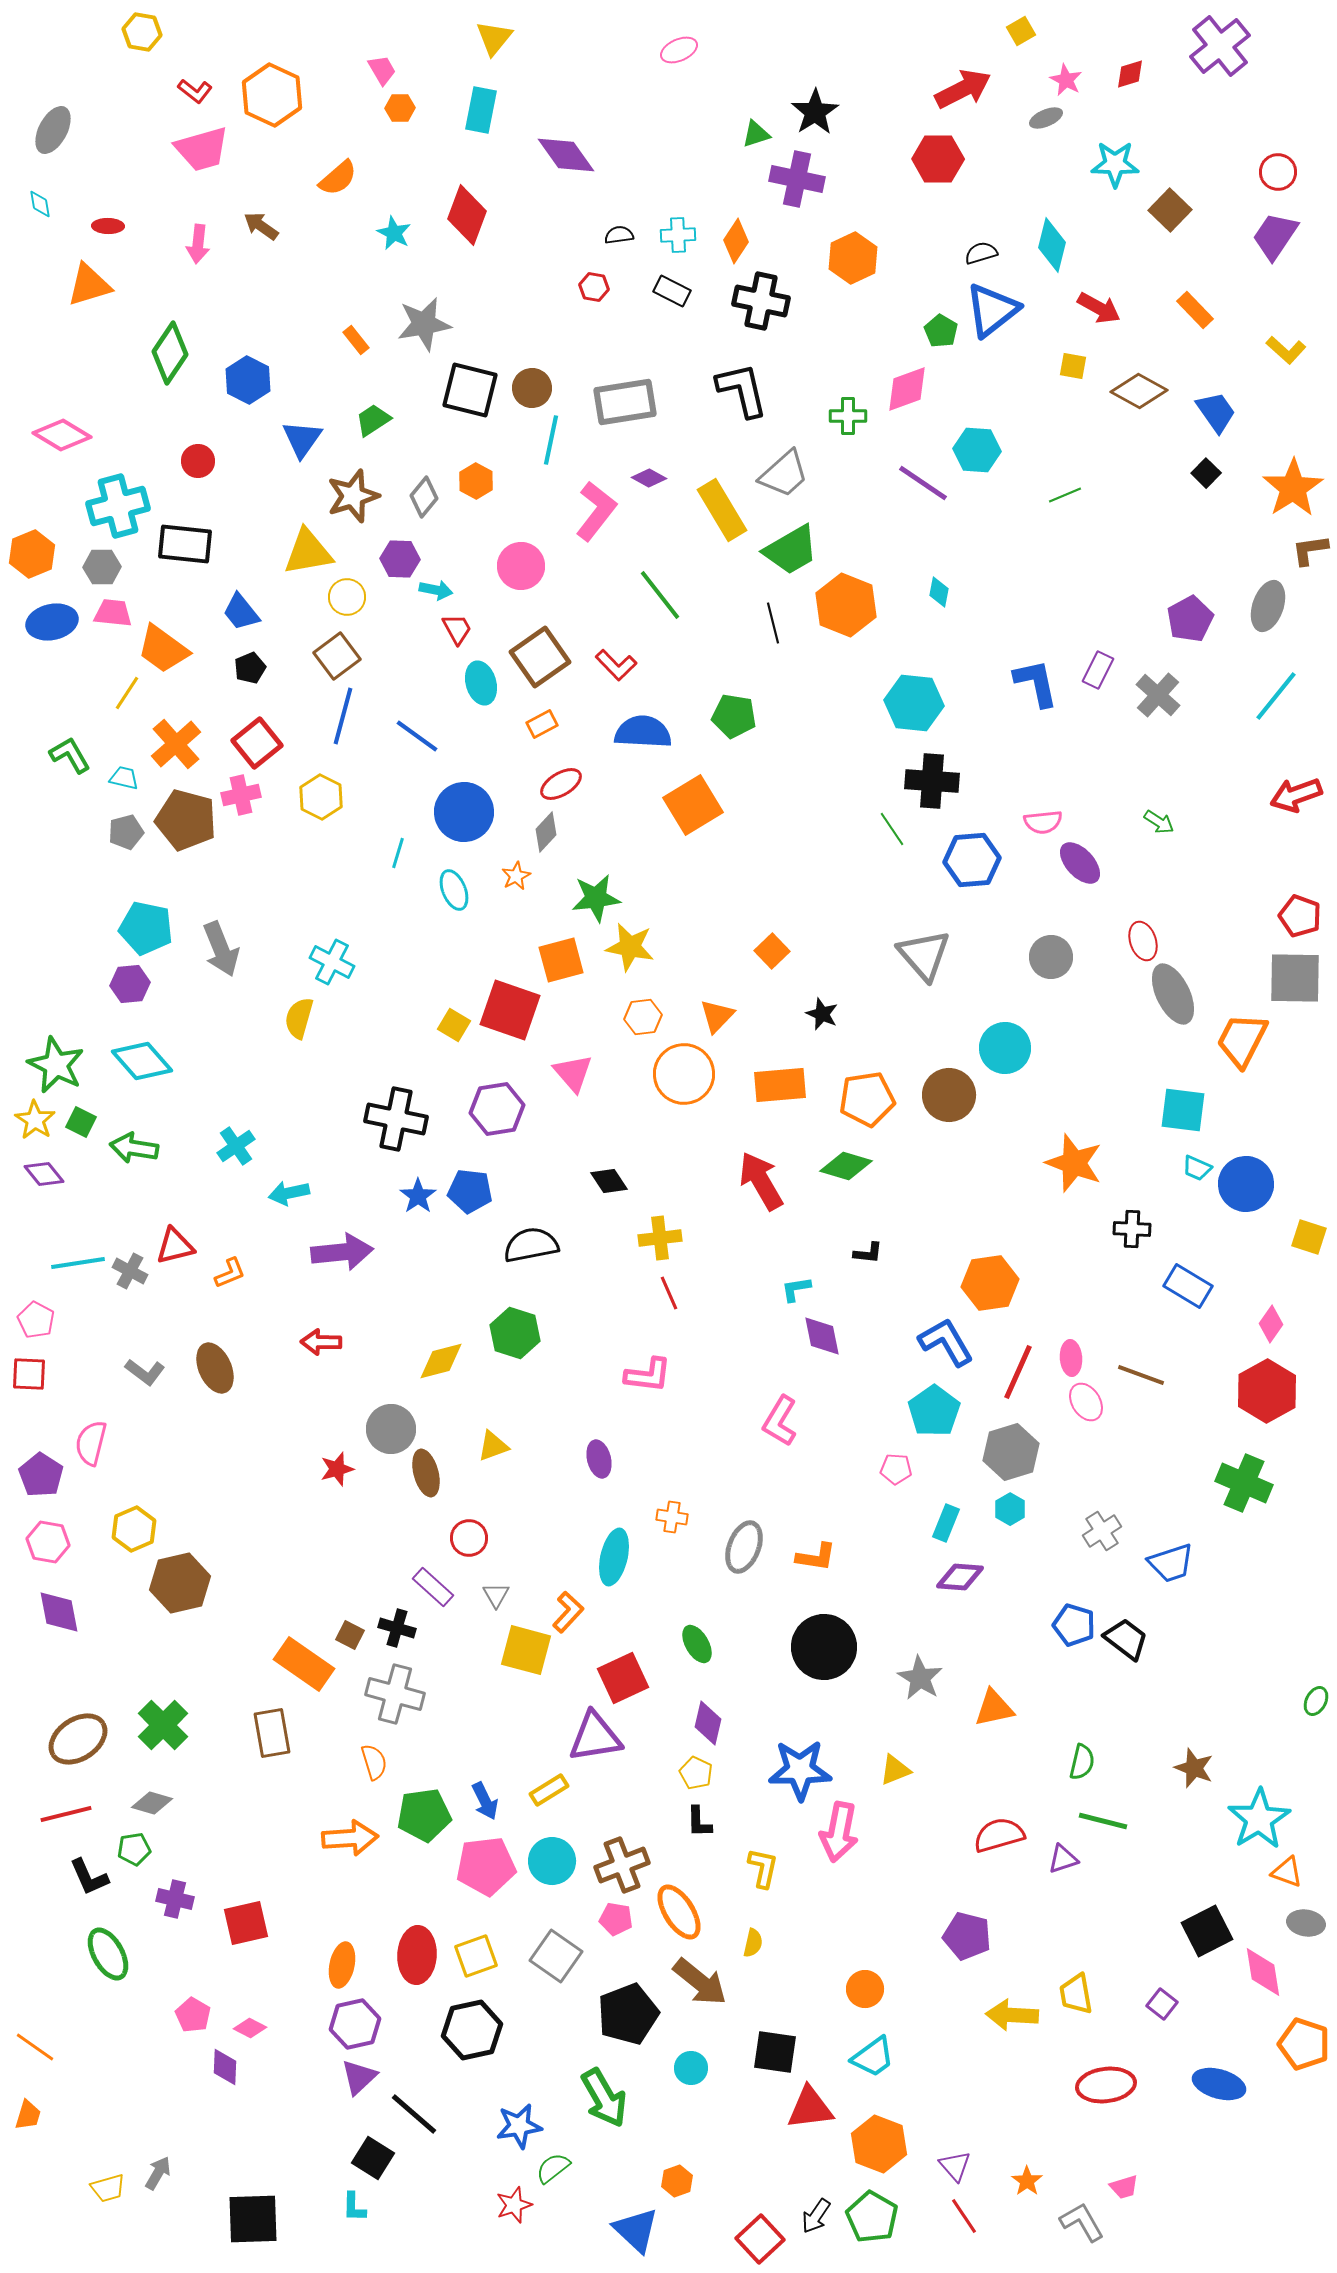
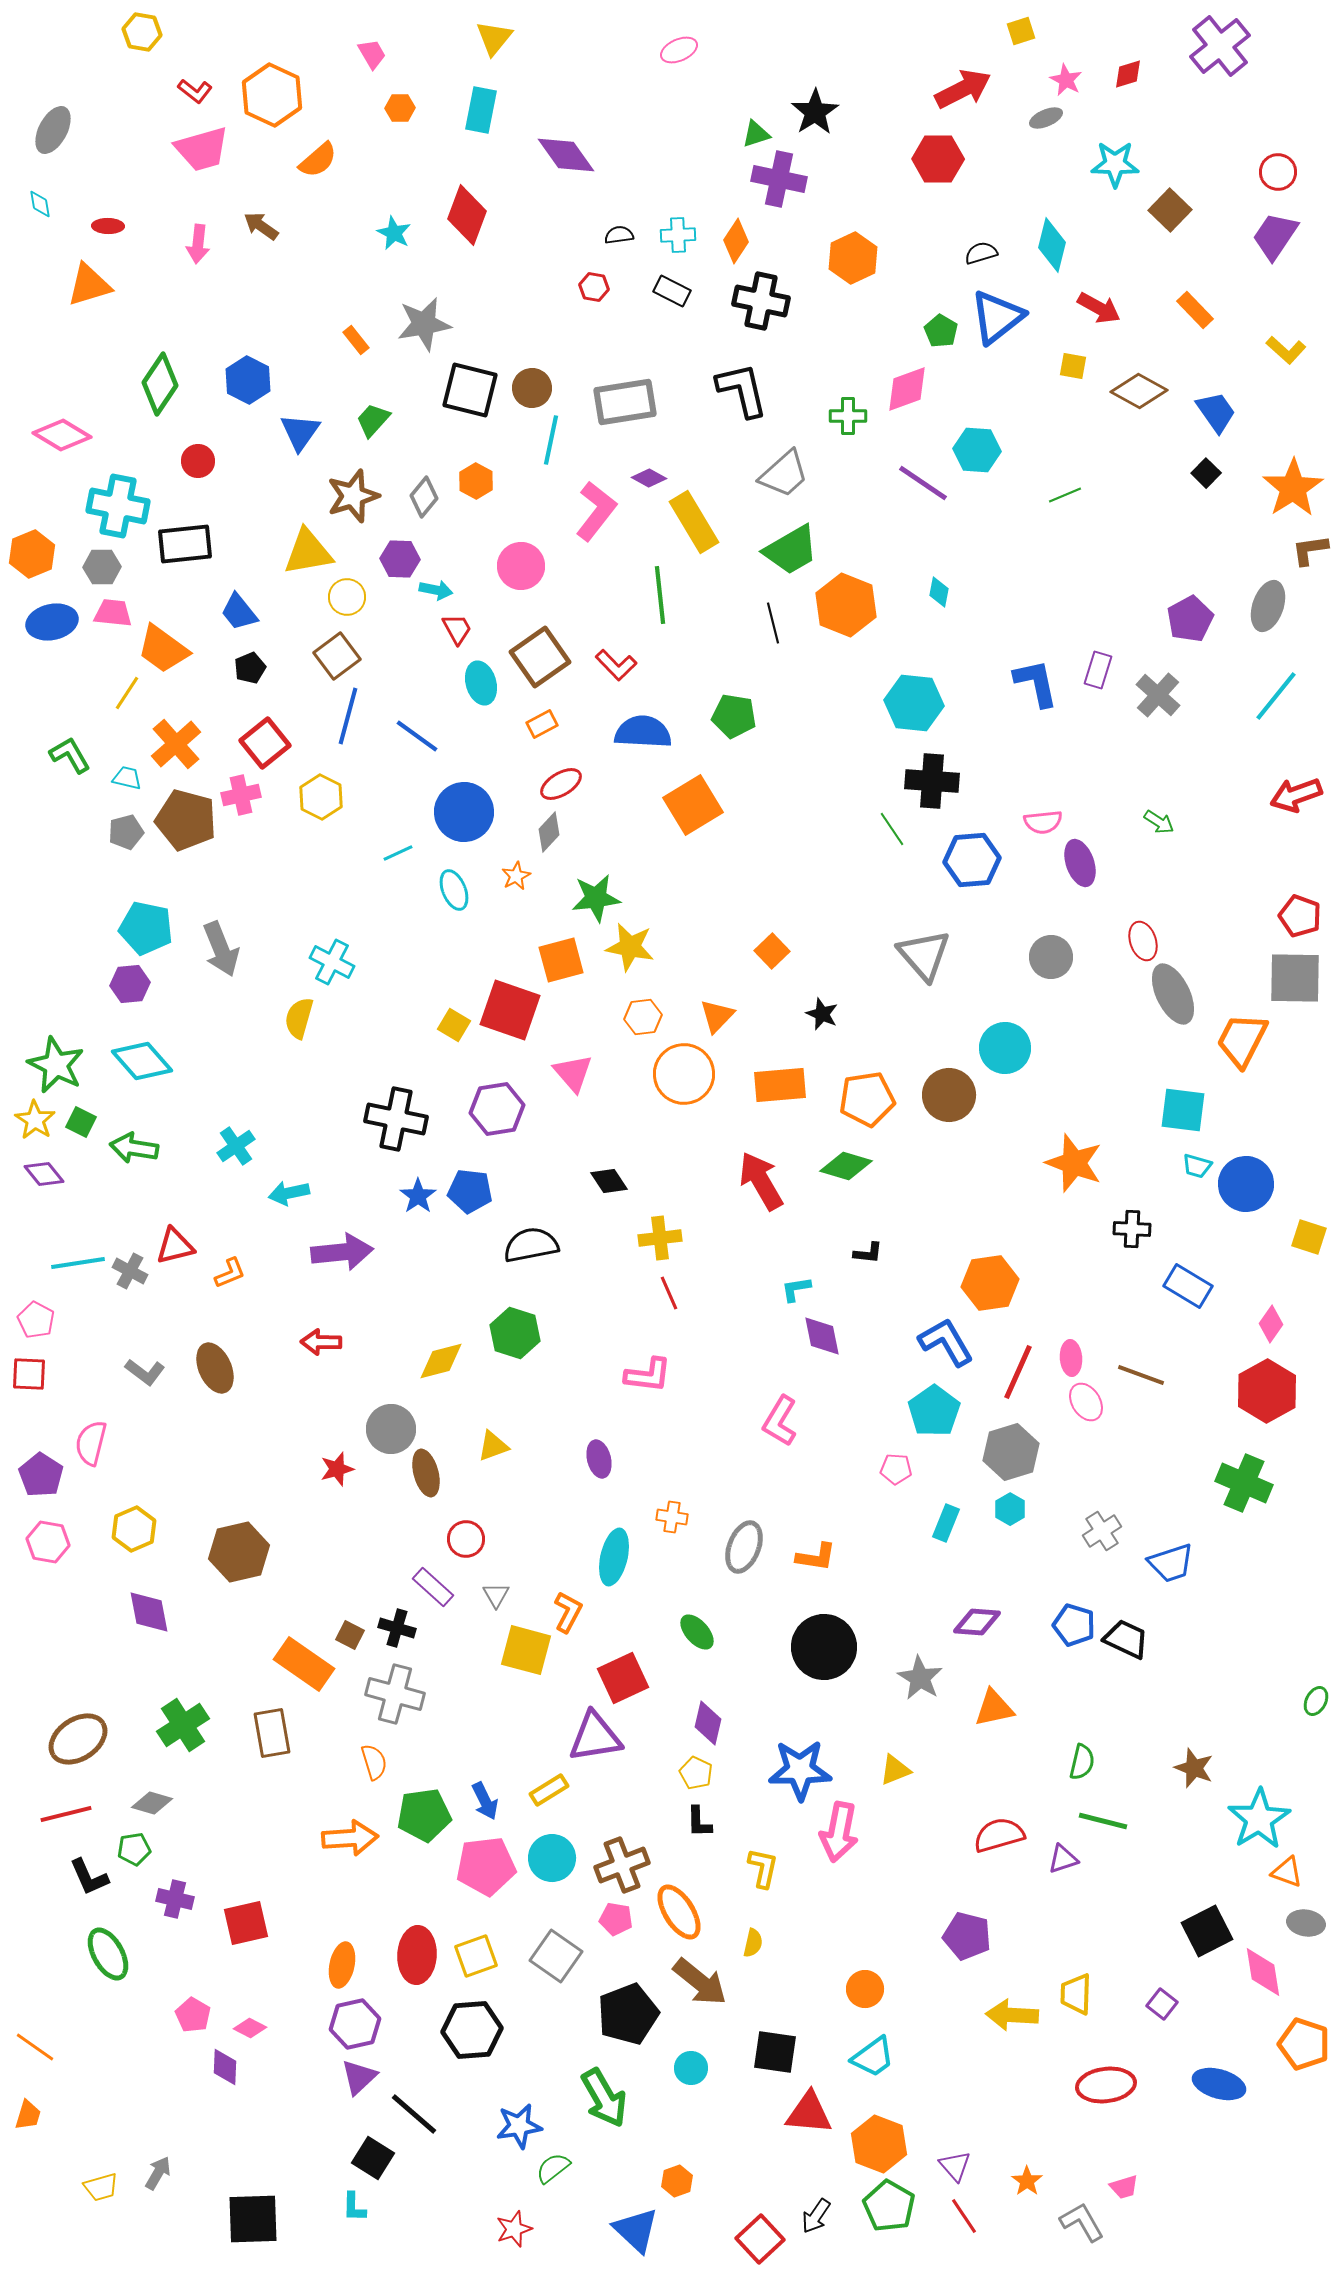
yellow square at (1021, 31): rotated 12 degrees clockwise
pink trapezoid at (382, 70): moved 10 px left, 16 px up
red diamond at (1130, 74): moved 2 px left
orange semicircle at (338, 178): moved 20 px left, 18 px up
purple cross at (797, 179): moved 18 px left
blue triangle at (992, 310): moved 5 px right, 7 px down
green diamond at (170, 353): moved 10 px left, 31 px down
green trapezoid at (373, 420): rotated 15 degrees counterclockwise
blue triangle at (302, 439): moved 2 px left, 7 px up
cyan cross at (118, 506): rotated 26 degrees clockwise
yellow rectangle at (722, 510): moved 28 px left, 12 px down
black rectangle at (185, 544): rotated 12 degrees counterclockwise
green line at (660, 595): rotated 32 degrees clockwise
blue trapezoid at (241, 612): moved 2 px left
purple rectangle at (1098, 670): rotated 9 degrees counterclockwise
blue line at (343, 716): moved 5 px right
red square at (257, 743): moved 8 px right
cyan trapezoid at (124, 778): moved 3 px right
gray diamond at (546, 832): moved 3 px right
cyan line at (398, 853): rotated 48 degrees clockwise
purple ellipse at (1080, 863): rotated 24 degrees clockwise
cyan trapezoid at (1197, 1168): moved 2 px up; rotated 8 degrees counterclockwise
red circle at (469, 1538): moved 3 px left, 1 px down
purple diamond at (960, 1577): moved 17 px right, 45 px down
brown hexagon at (180, 1583): moved 59 px right, 31 px up
purple diamond at (59, 1612): moved 90 px right
orange L-shape at (568, 1612): rotated 15 degrees counterclockwise
black trapezoid at (1126, 1639): rotated 12 degrees counterclockwise
green ellipse at (697, 1644): moved 12 px up; rotated 12 degrees counterclockwise
green cross at (163, 1725): moved 20 px right; rotated 12 degrees clockwise
cyan circle at (552, 1861): moved 3 px up
yellow trapezoid at (1076, 1994): rotated 12 degrees clockwise
black hexagon at (472, 2030): rotated 8 degrees clockwise
red triangle at (810, 2108): moved 1 px left, 5 px down; rotated 12 degrees clockwise
yellow trapezoid at (108, 2188): moved 7 px left, 1 px up
red star at (514, 2205): moved 24 px down
green pentagon at (872, 2217): moved 17 px right, 11 px up
